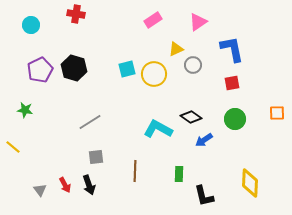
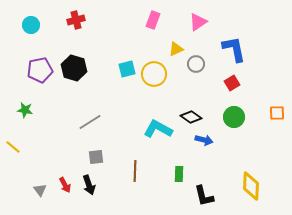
red cross: moved 6 px down; rotated 24 degrees counterclockwise
pink rectangle: rotated 36 degrees counterclockwise
blue L-shape: moved 2 px right
gray circle: moved 3 px right, 1 px up
purple pentagon: rotated 15 degrees clockwise
red square: rotated 21 degrees counterclockwise
green circle: moved 1 px left, 2 px up
blue arrow: rotated 132 degrees counterclockwise
yellow diamond: moved 1 px right, 3 px down
